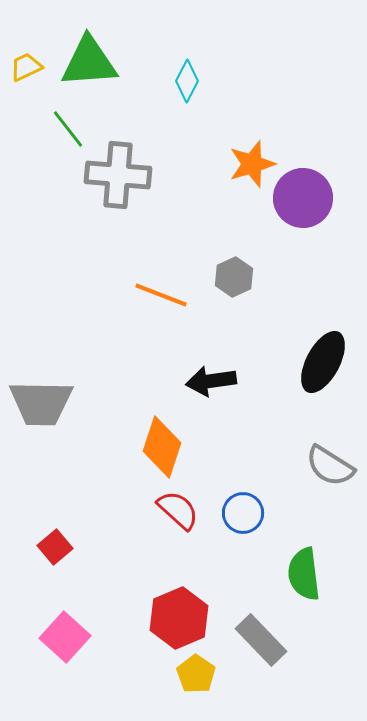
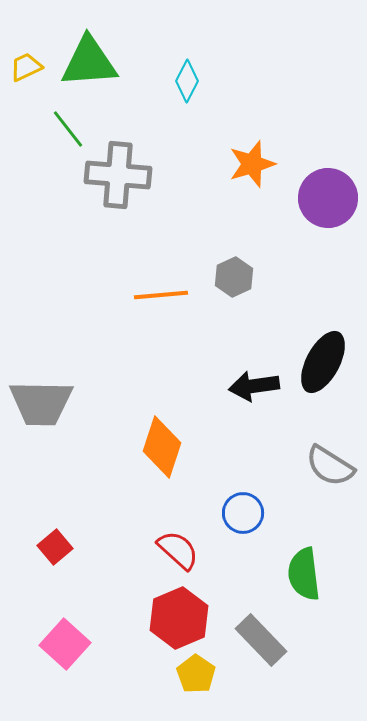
purple circle: moved 25 px right
orange line: rotated 26 degrees counterclockwise
black arrow: moved 43 px right, 5 px down
red semicircle: moved 40 px down
pink square: moved 7 px down
